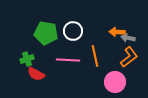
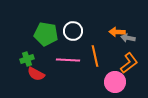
green pentagon: moved 1 px down
orange L-shape: moved 6 px down
